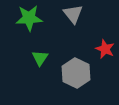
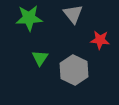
red star: moved 5 px left, 9 px up; rotated 18 degrees counterclockwise
gray hexagon: moved 2 px left, 3 px up
